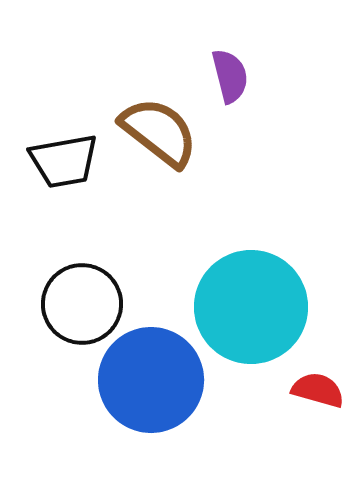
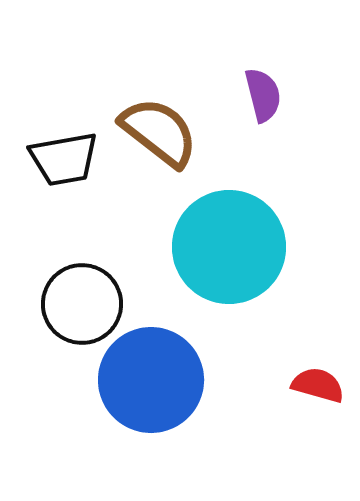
purple semicircle: moved 33 px right, 19 px down
black trapezoid: moved 2 px up
cyan circle: moved 22 px left, 60 px up
red semicircle: moved 5 px up
